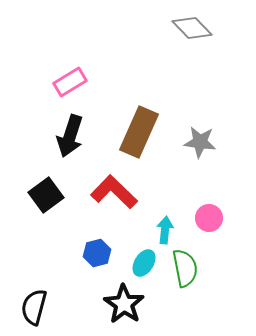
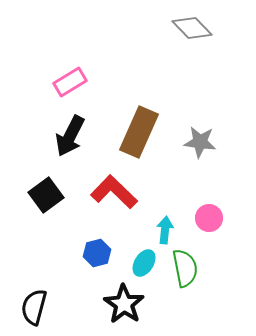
black arrow: rotated 9 degrees clockwise
